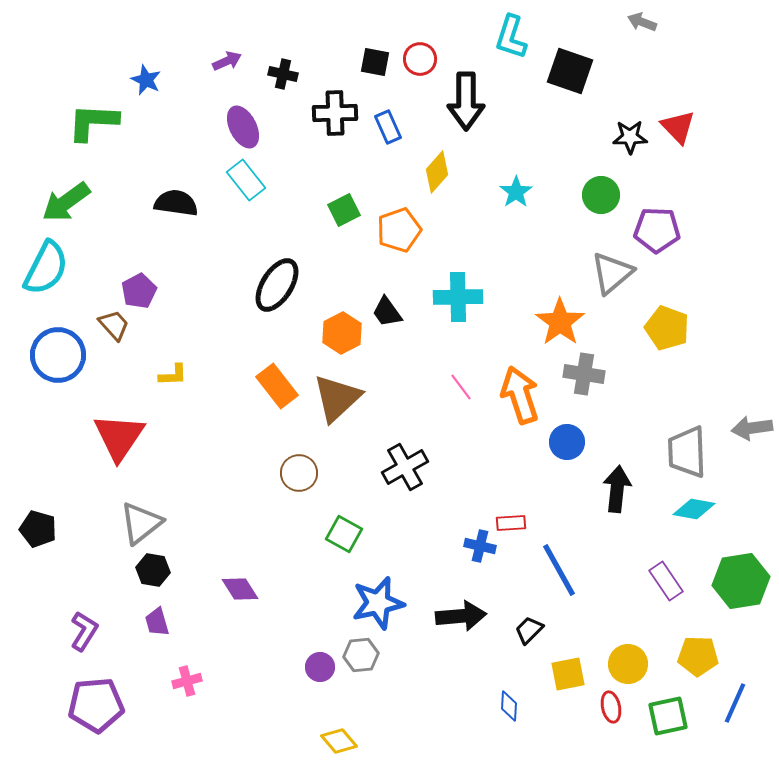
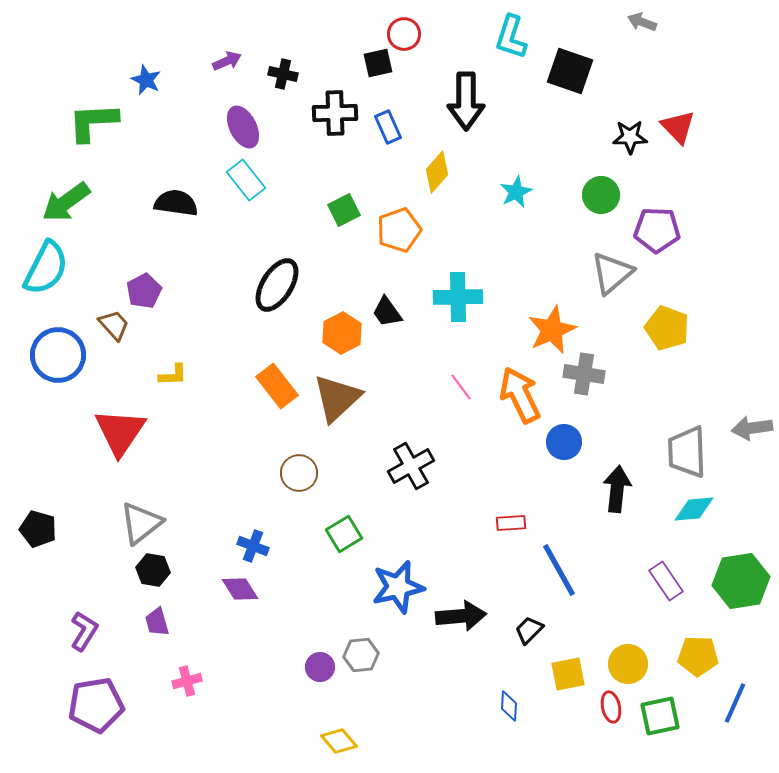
red circle at (420, 59): moved 16 px left, 25 px up
black square at (375, 62): moved 3 px right, 1 px down; rotated 24 degrees counterclockwise
green L-shape at (93, 122): rotated 6 degrees counterclockwise
cyan star at (516, 192): rotated 8 degrees clockwise
purple pentagon at (139, 291): moved 5 px right
orange star at (560, 322): moved 8 px left, 8 px down; rotated 12 degrees clockwise
orange arrow at (520, 395): rotated 8 degrees counterclockwise
red triangle at (119, 437): moved 1 px right, 5 px up
blue circle at (567, 442): moved 3 px left
black cross at (405, 467): moved 6 px right, 1 px up
cyan diamond at (694, 509): rotated 15 degrees counterclockwise
green square at (344, 534): rotated 30 degrees clockwise
blue cross at (480, 546): moved 227 px left; rotated 8 degrees clockwise
blue star at (378, 603): moved 20 px right, 16 px up
purple pentagon at (96, 705): rotated 4 degrees counterclockwise
green square at (668, 716): moved 8 px left
